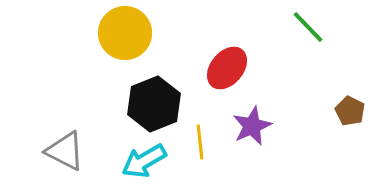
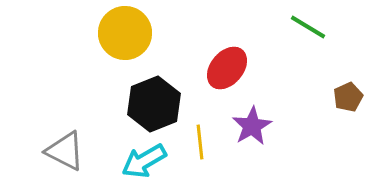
green line: rotated 15 degrees counterclockwise
brown pentagon: moved 2 px left, 14 px up; rotated 20 degrees clockwise
purple star: rotated 6 degrees counterclockwise
